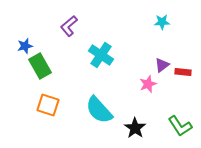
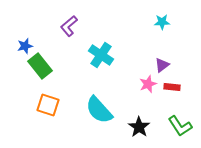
green rectangle: rotated 10 degrees counterclockwise
red rectangle: moved 11 px left, 15 px down
black star: moved 4 px right, 1 px up
